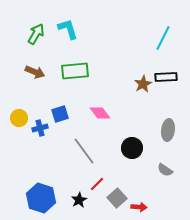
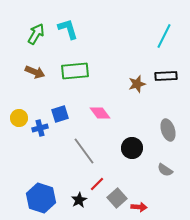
cyan line: moved 1 px right, 2 px up
black rectangle: moved 1 px up
brown star: moved 6 px left; rotated 12 degrees clockwise
gray ellipse: rotated 25 degrees counterclockwise
